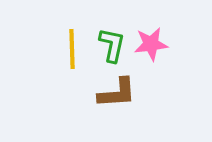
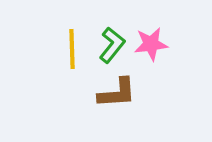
green L-shape: rotated 27 degrees clockwise
